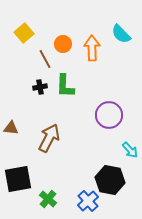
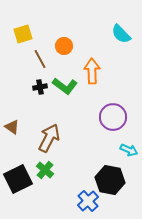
yellow square: moved 1 px left, 1 px down; rotated 24 degrees clockwise
orange circle: moved 1 px right, 2 px down
orange arrow: moved 23 px down
brown line: moved 5 px left
green L-shape: rotated 55 degrees counterclockwise
purple circle: moved 4 px right, 2 px down
brown triangle: moved 1 px right, 1 px up; rotated 28 degrees clockwise
cyan arrow: moved 1 px left; rotated 24 degrees counterclockwise
black square: rotated 16 degrees counterclockwise
green cross: moved 3 px left, 29 px up
